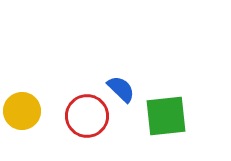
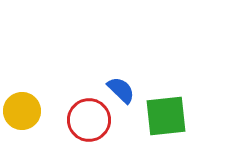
blue semicircle: moved 1 px down
red circle: moved 2 px right, 4 px down
